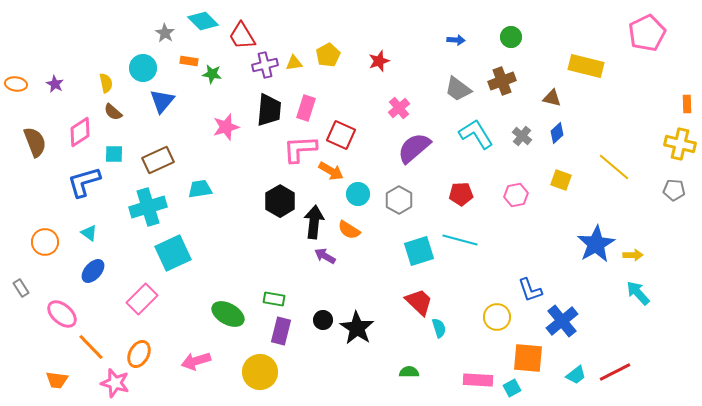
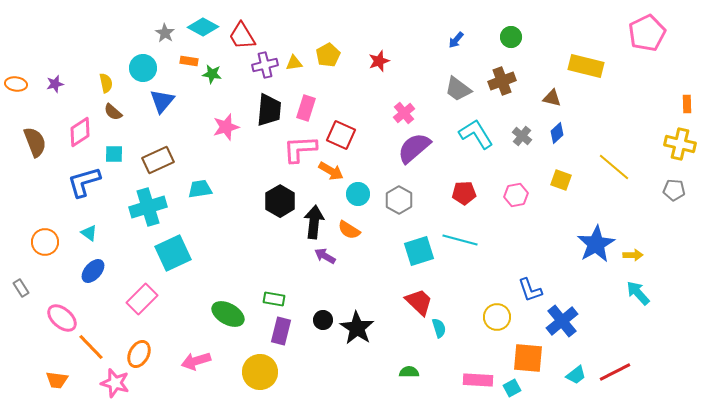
cyan diamond at (203, 21): moved 6 px down; rotated 16 degrees counterclockwise
blue arrow at (456, 40): rotated 126 degrees clockwise
purple star at (55, 84): rotated 30 degrees clockwise
pink cross at (399, 108): moved 5 px right, 5 px down
red pentagon at (461, 194): moved 3 px right, 1 px up
pink ellipse at (62, 314): moved 4 px down
